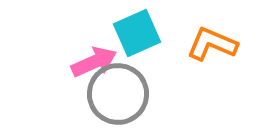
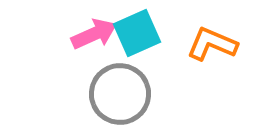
pink arrow: moved 28 px up
gray circle: moved 2 px right
